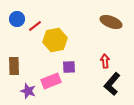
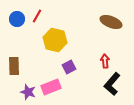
red line: moved 2 px right, 10 px up; rotated 24 degrees counterclockwise
yellow hexagon: rotated 25 degrees clockwise
purple square: rotated 24 degrees counterclockwise
pink rectangle: moved 6 px down
purple star: moved 1 px down
